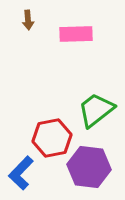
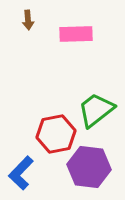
red hexagon: moved 4 px right, 4 px up
